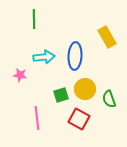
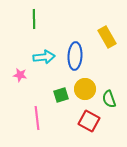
red square: moved 10 px right, 2 px down
